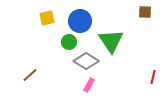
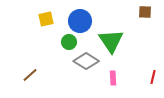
yellow square: moved 1 px left, 1 px down
pink rectangle: moved 24 px right, 7 px up; rotated 32 degrees counterclockwise
